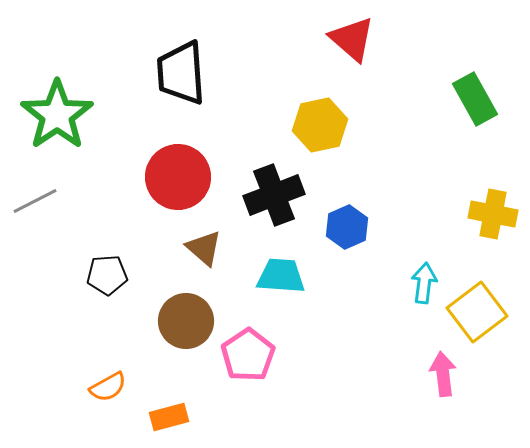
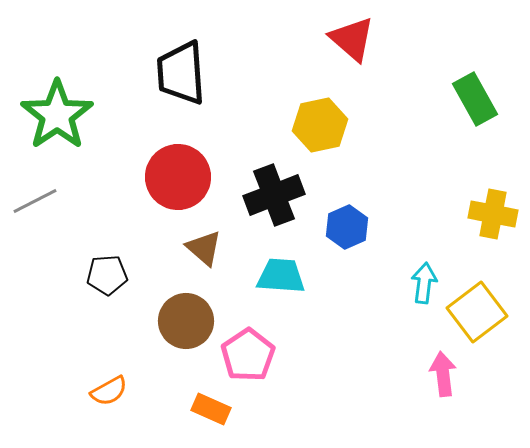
orange semicircle: moved 1 px right, 4 px down
orange rectangle: moved 42 px right, 8 px up; rotated 39 degrees clockwise
